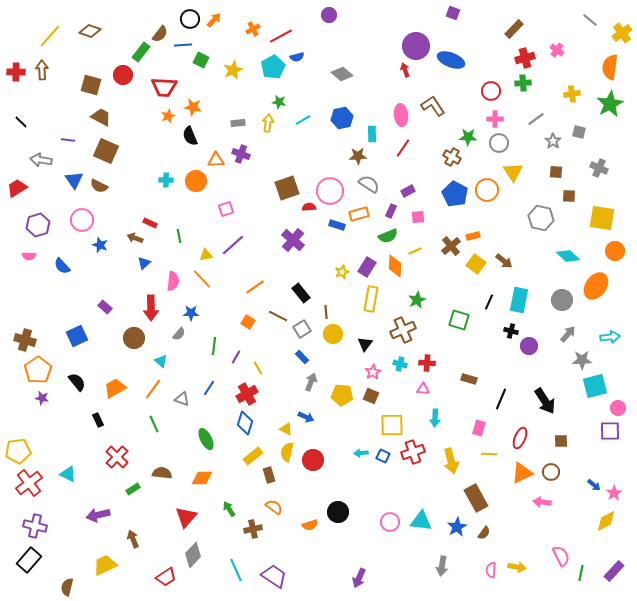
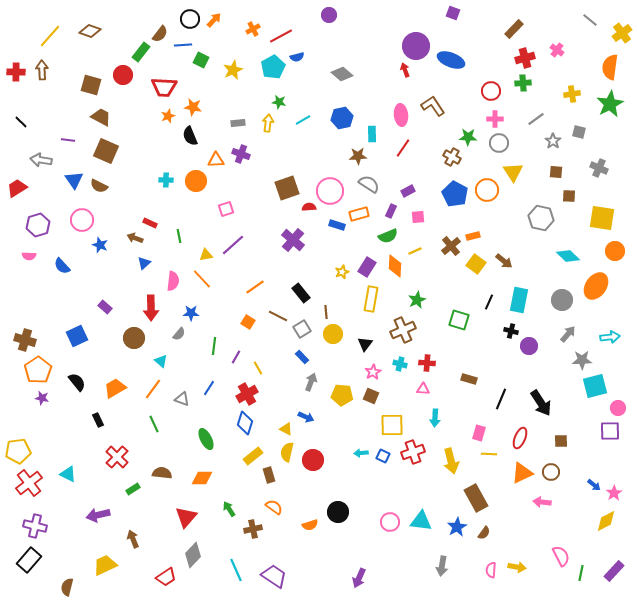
black arrow at (545, 401): moved 4 px left, 2 px down
pink rectangle at (479, 428): moved 5 px down
